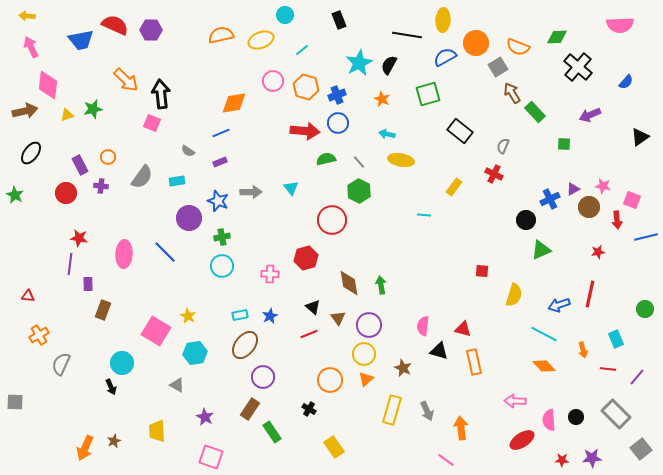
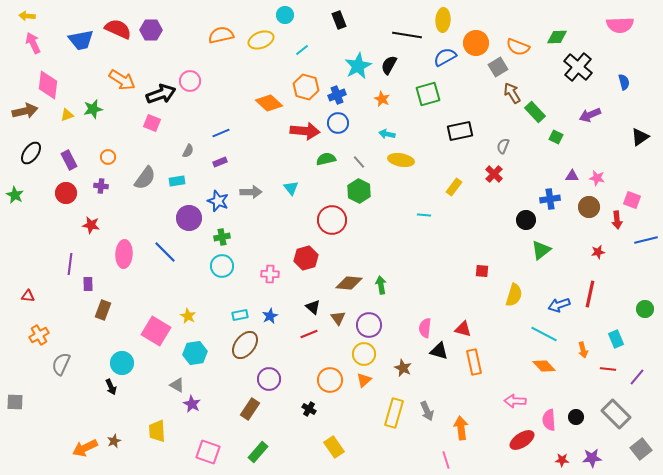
red semicircle at (115, 25): moved 3 px right, 4 px down
pink arrow at (31, 47): moved 2 px right, 4 px up
cyan star at (359, 63): moved 1 px left, 3 px down
orange arrow at (126, 80): moved 4 px left; rotated 12 degrees counterclockwise
pink circle at (273, 81): moved 83 px left
blue semicircle at (626, 82): moved 2 px left; rotated 56 degrees counterclockwise
black arrow at (161, 94): rotated 76 degrees clockwise
orange diamond at (234, 103): moved 35 px right; rotated 52 degrees clockwise
black rectangle at (460, 131): rotated 50 degrees counterclockwise
green square at (564, 144): moved 8 px left, 7 px up; rotated 24 degrees clockwise
gray semicircle at (188, 151): rotated 96 degrees counterclockwise
purple rectangle at (80, 165): moved 11 px left, 5 px up
red cross at (494, 174): rotated 18 degrees clockwise
gray semicircle at (142, 177): moved 3 px right, 1 px down
pink star at (603, 186): moved 6 px left, 8 px up
purple triangle at (573, 189): moved 1 px left, 13 px up; rotated 32 degrees clockwise
blue cross at (550, 199): rotated 18 degrees clockwise
blue line at (646, 237): moved 3 px down
red star at (79, 238): moved 12 px right, 13 px up
green triangle at (541, 250): rotated 15 degrees counterclockwise
brown diamond at (349, 283): rotated 76 degrees counterclockwise
pink semicircle at (423, 326): moved 2 px right, 2 px down
purple circle at (263, 377): moved 6 px right, 2 px down
orange triangle at (366, 379): moved 2 px left, 1 px down
yellow rectangle at (392, 410): moved 2 px right, 3 px down
purple star at (205, 417): moved 13 px left, 13 px up
green rectangle at (272, 432): moved 14 px left, 20 px down; rotated 75 degrees clockwise
orange arrow at (85, 448): rotated 40 degrees clockwise
pink square at (211, 457): moved 3 px left, 5 px up
pink line at (446, 460): rotated 36 degrees clockwise
